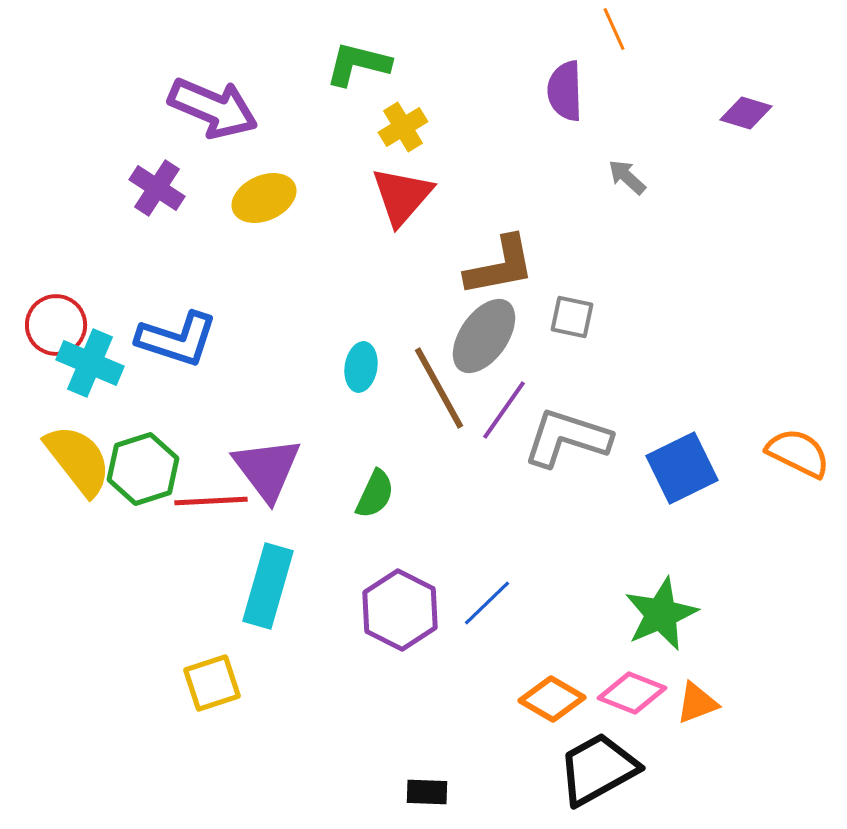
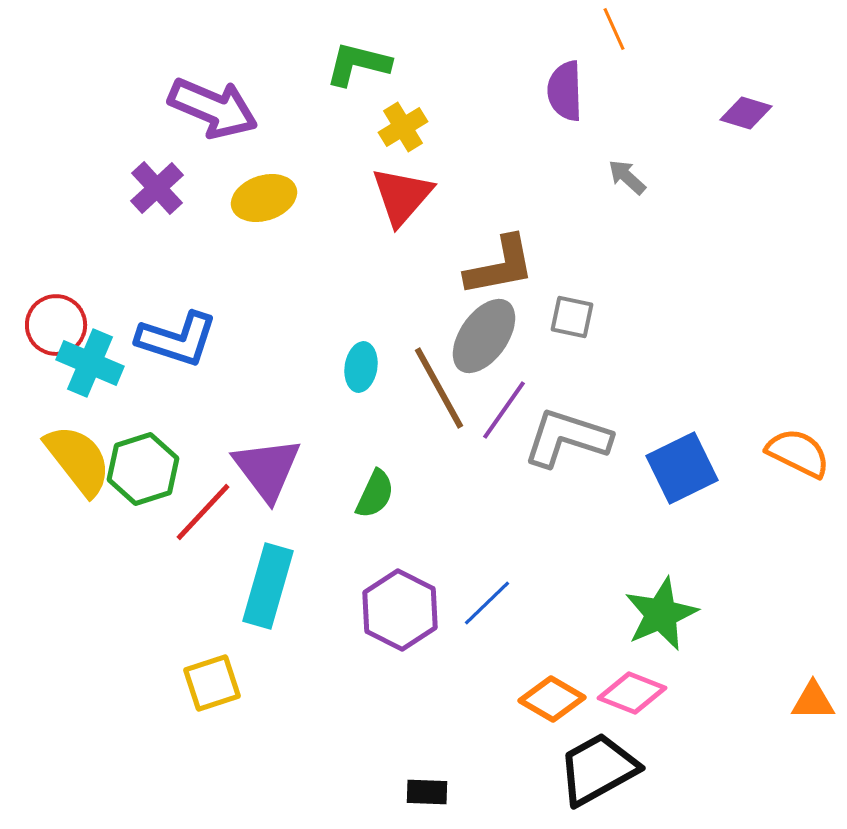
purple cross: rotated 14 degrees clockwise
yellow ellipse: rotated 6 degrees clockwise
red line: moved 8 px left, 11 px down; rotated 44 degrees counterclockwise
orange triangle: moved 116 px right, 2 px up; rotated 21 degrees clockwise
